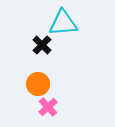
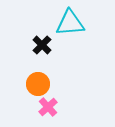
cyan triangle: moved 7 px right
